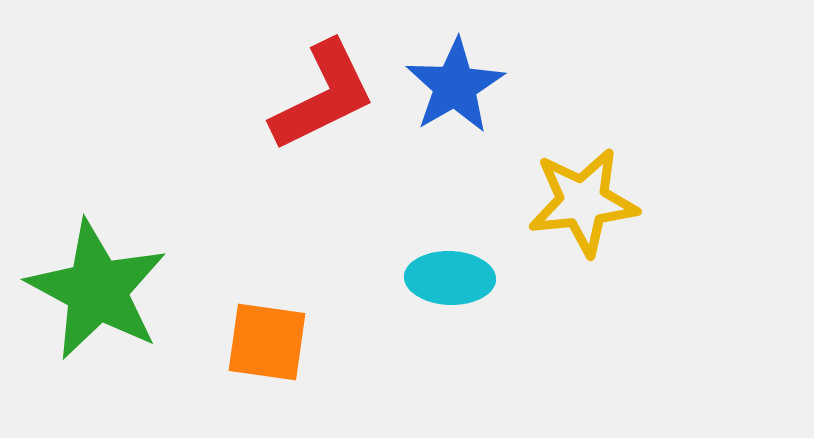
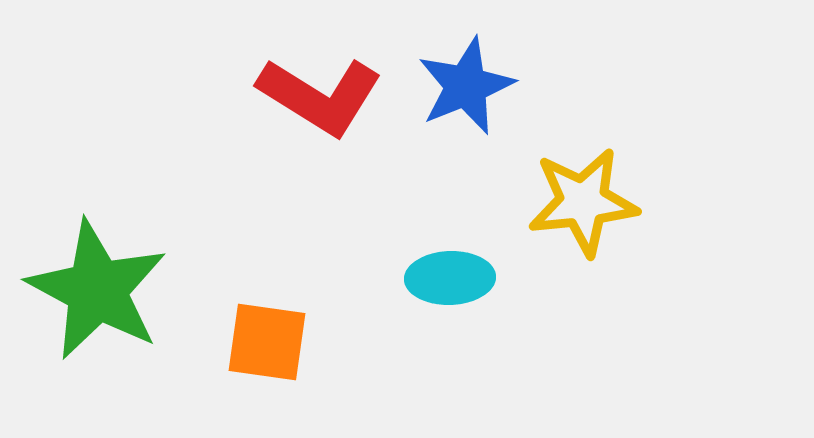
blue star: moved 11 px right; rotated 8 degrees clockwise
red L-shape: moved 3 px left; rotated 58 degrees clockwise
cyan ellipse: rotated 4 degrees counterclockwise
